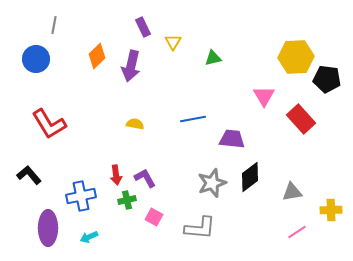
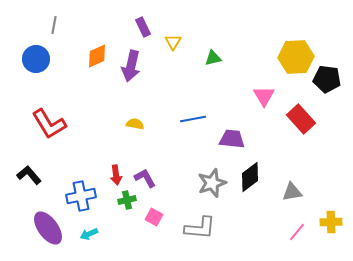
orange diamond: rotated 20 degrees clockwise
yellow cross: moved 12 px down
purple ellipse: rotated 36 degrees counterclockwise
pink line: rotated 18 degrees counterclockwise
cyan arrow: moved 3 px up
